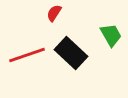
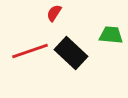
green trapezoid: rotated 55 degrees counterclockwise
red line: moved 3 px right, 4 px up
